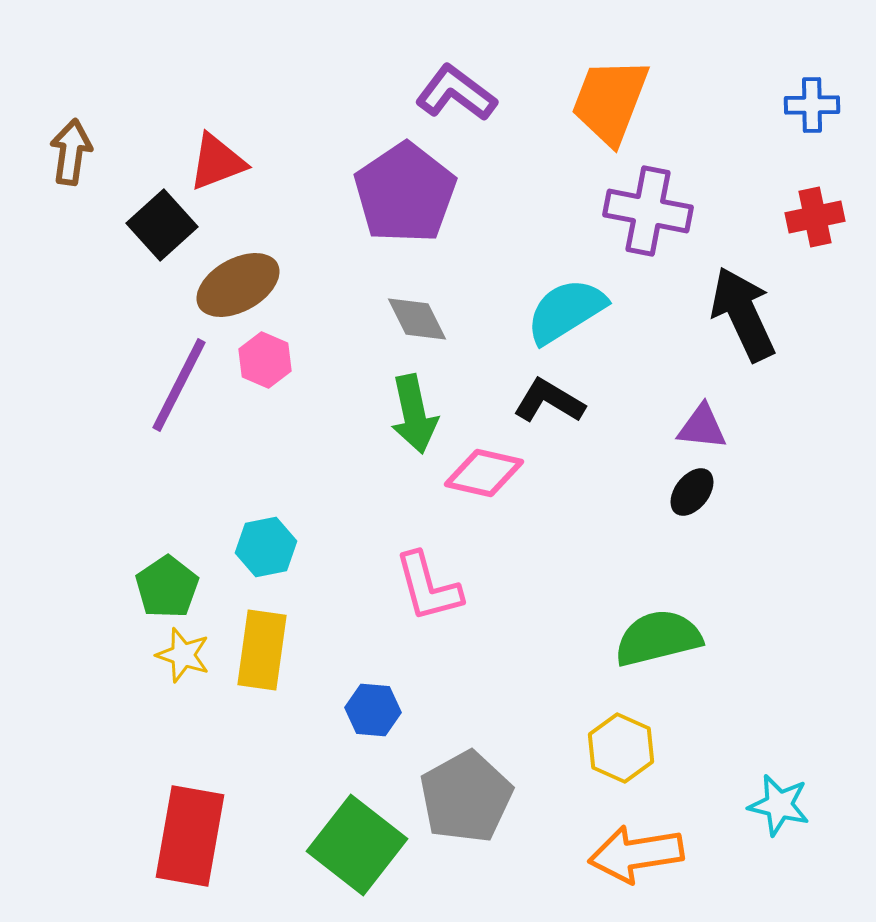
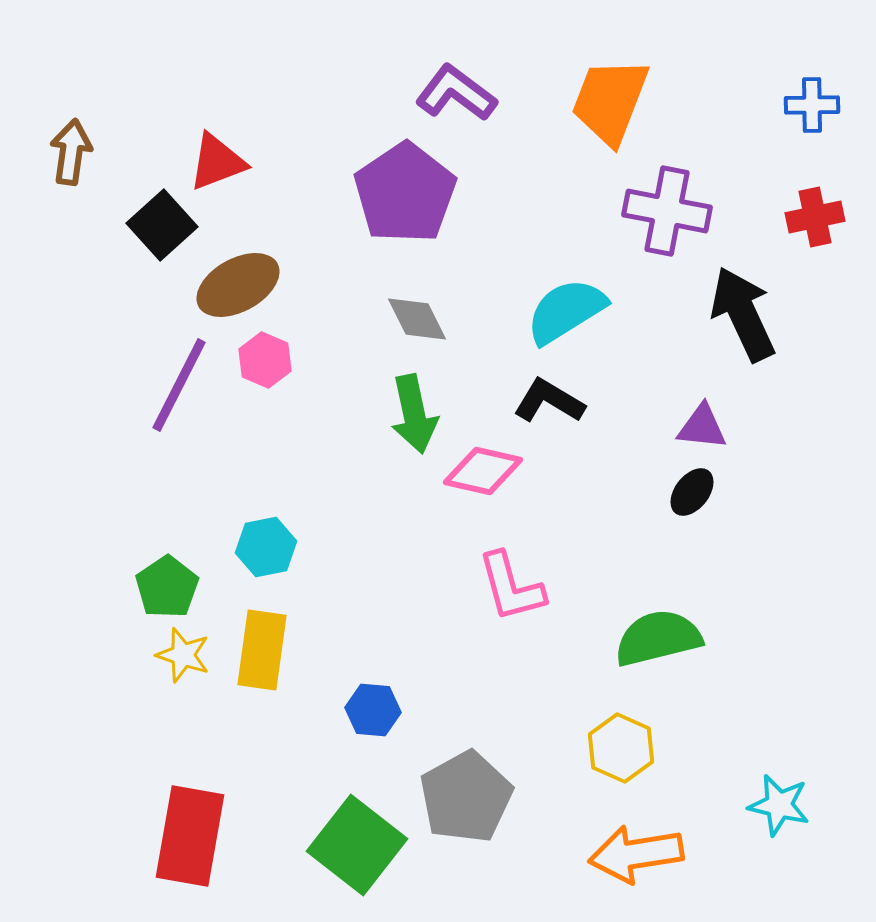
purple cross: moved 19 px right
pink diamond: moved 1 px left, 2 px up
pink L-shape: moved 83 px right
